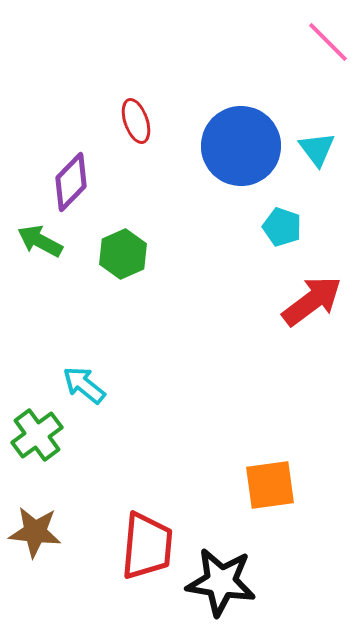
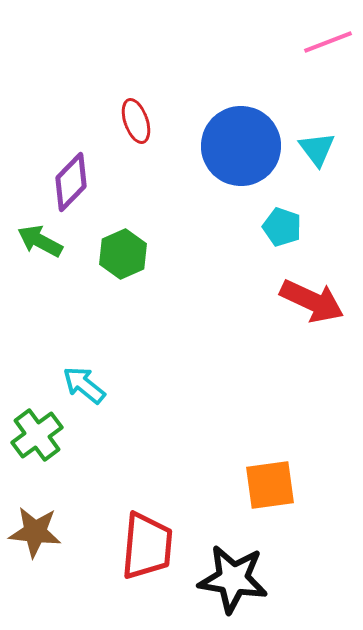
pink line: rotated 66 degrees counterclockwise
red arrow: rotated 62 degrees clockwise
black star: moved 12 px right, 3 px up
